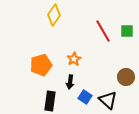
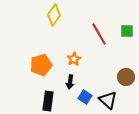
red line: moved 4 px left, 3 px down
black rectangle: moved 2 px left
